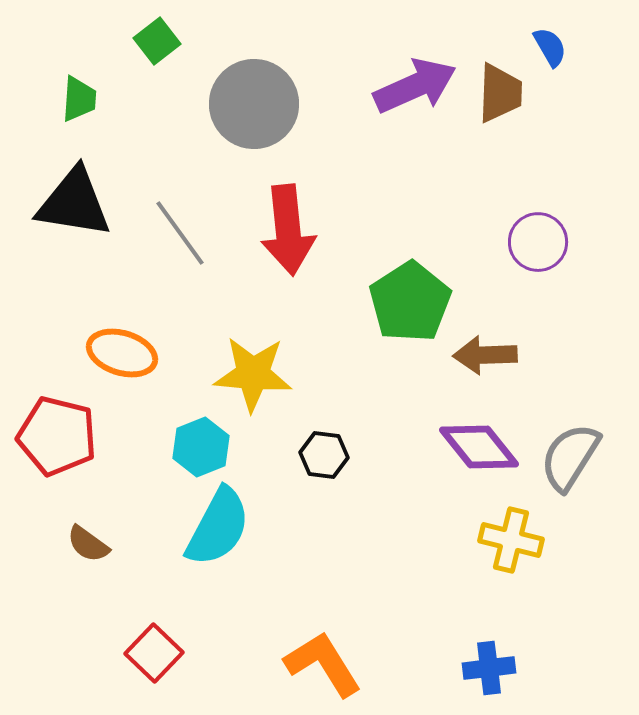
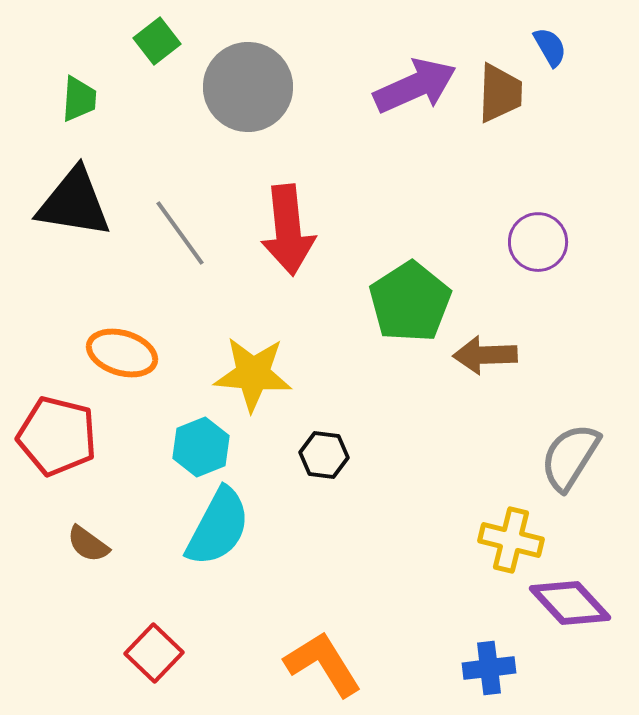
gray circle: moved 6 px left, 17 px up
purple diamond: moved 91 px right, 156 px down; rotated 4 degrees counterclockwise
